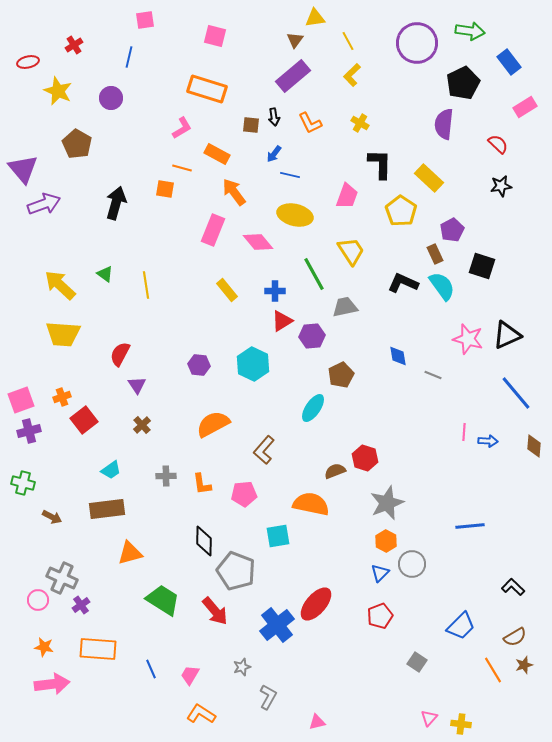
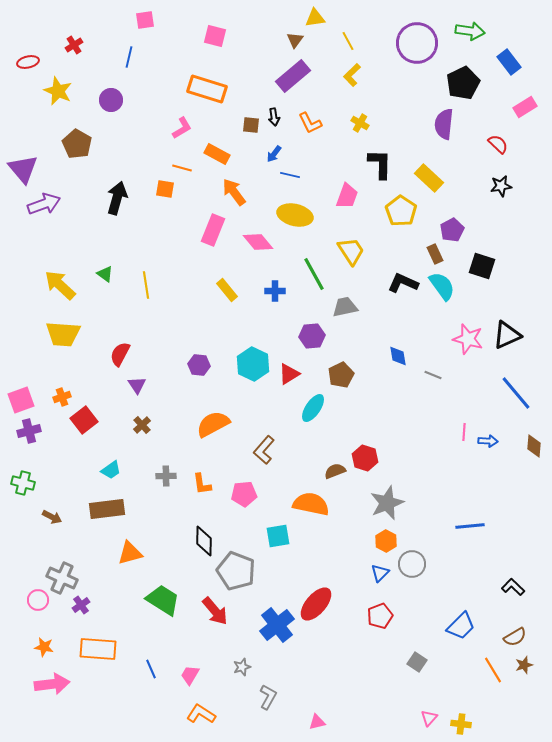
purple circle at (111, 98): moved 2 px down
black arrow at (116, 203): moved 1 px right, 5 px up
red triangle at (282, 321): moved 7 px right, 53 px down
